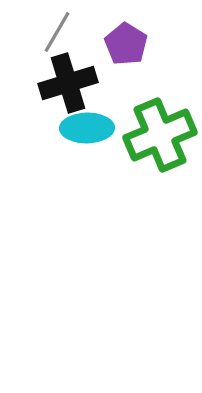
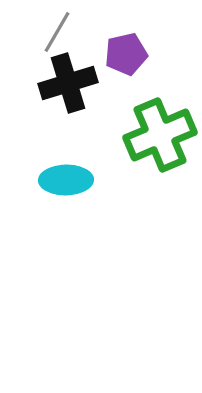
purple pentagon: moved 10 px down; rotated 27 degrees clockwise
cyan ellipse: moved 21 px left, 52 px down
